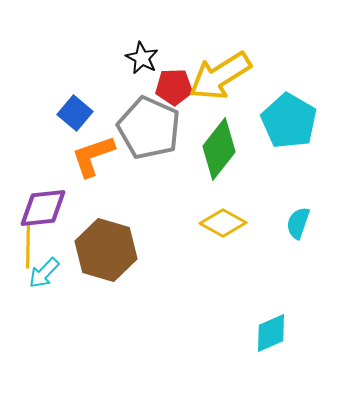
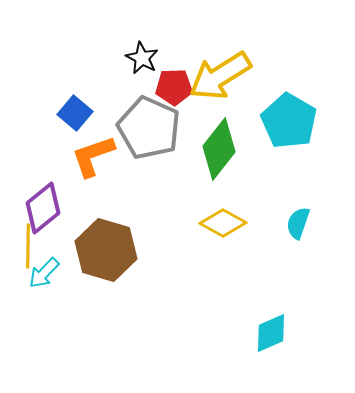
purple diamond: rotated 33 degrees counterclockwise
